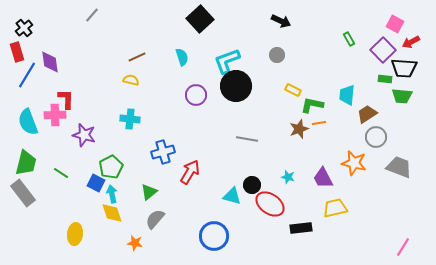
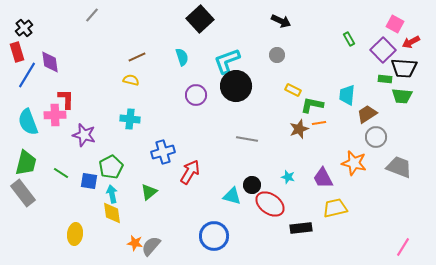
blue square at (96, 183): moved 7 px left, 2 px up; rotated 18 degrees counterclockwise
yellow diamond at (112, 213): rotated 10 degrees clockwise
gray semicircle at (155, 219): moved 4 px left, 27 px down
